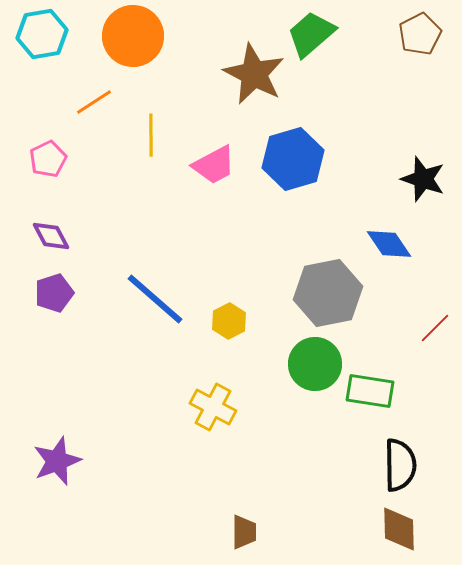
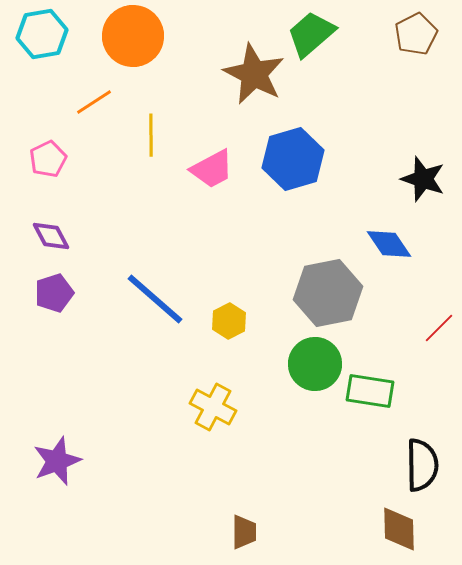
brown pentagon: moved 4 px left
pink trapezoid: moved 2 px left, 4 px down
red line: moved 4 px right
black semicircle: moved 22 px right
